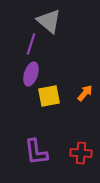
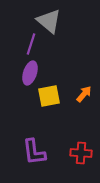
purple ellipse: moved 1 px left, 1 px up
orange arrow: moved 1 px left, 1 px down
purple L-shape: moved 2 px left
